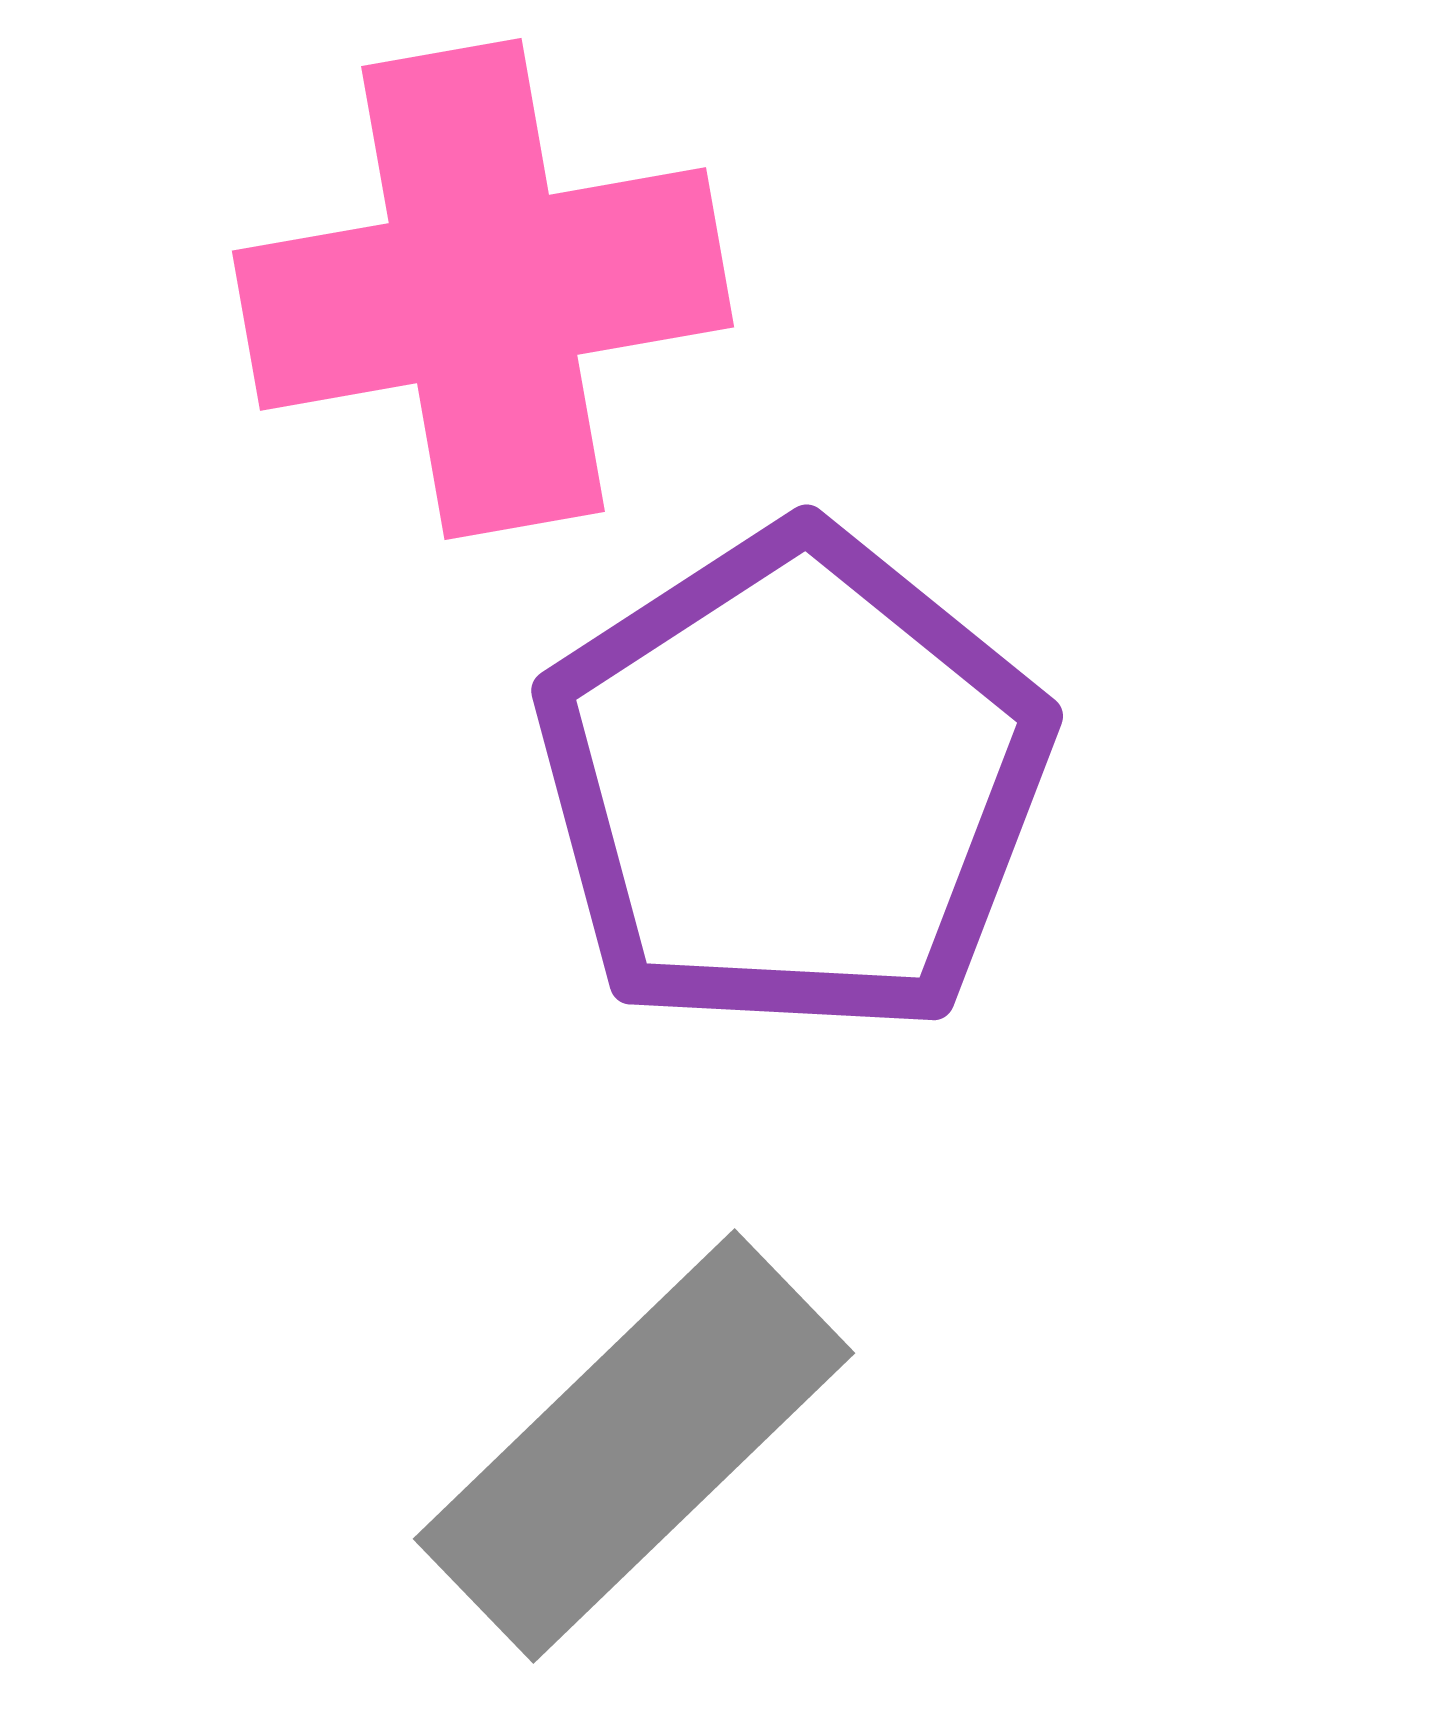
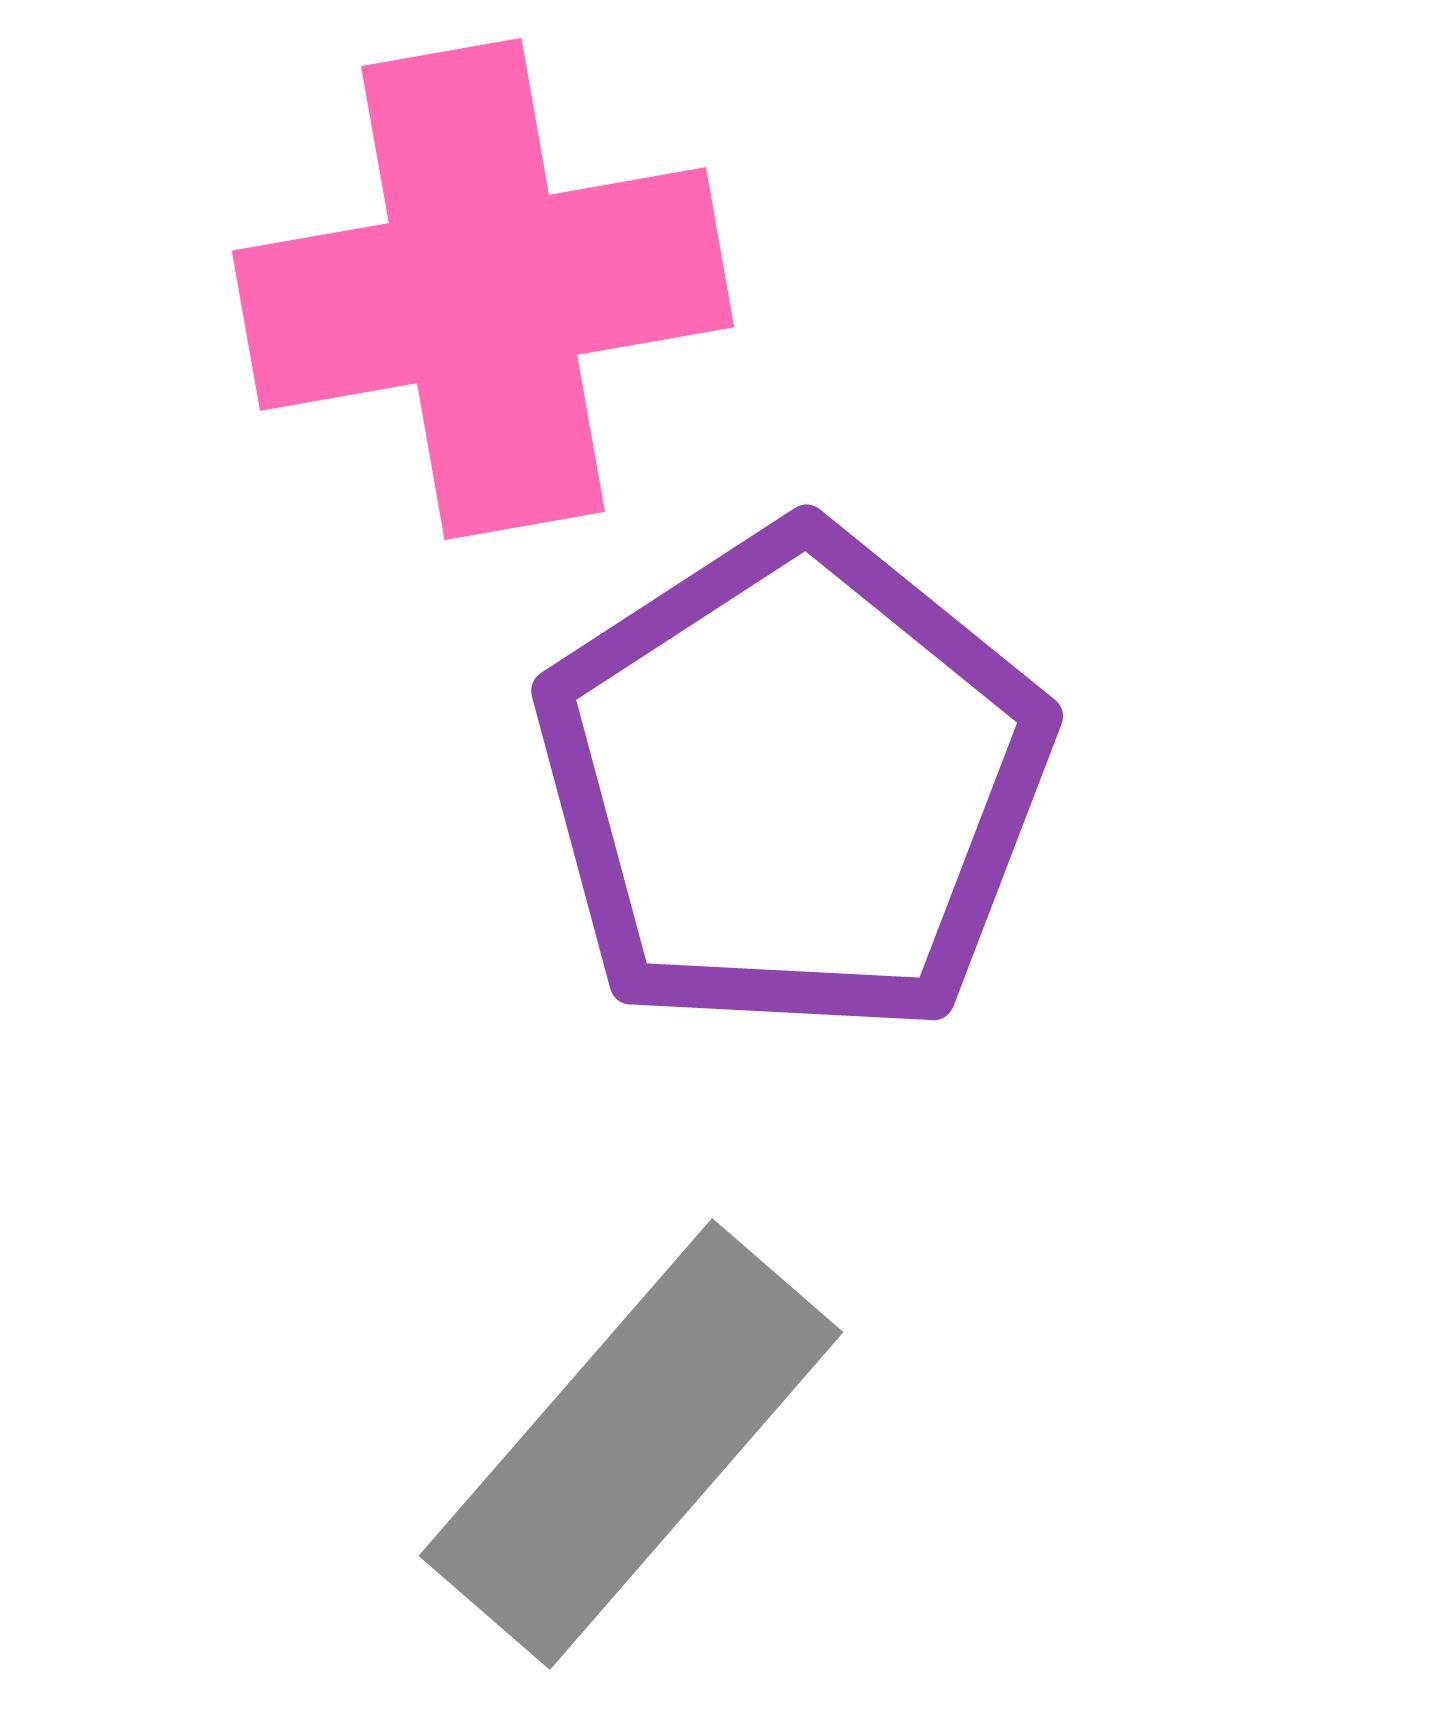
gray rectangle: moved 3 px left, 2 px up; rotated 5 degrees counterclockwise
